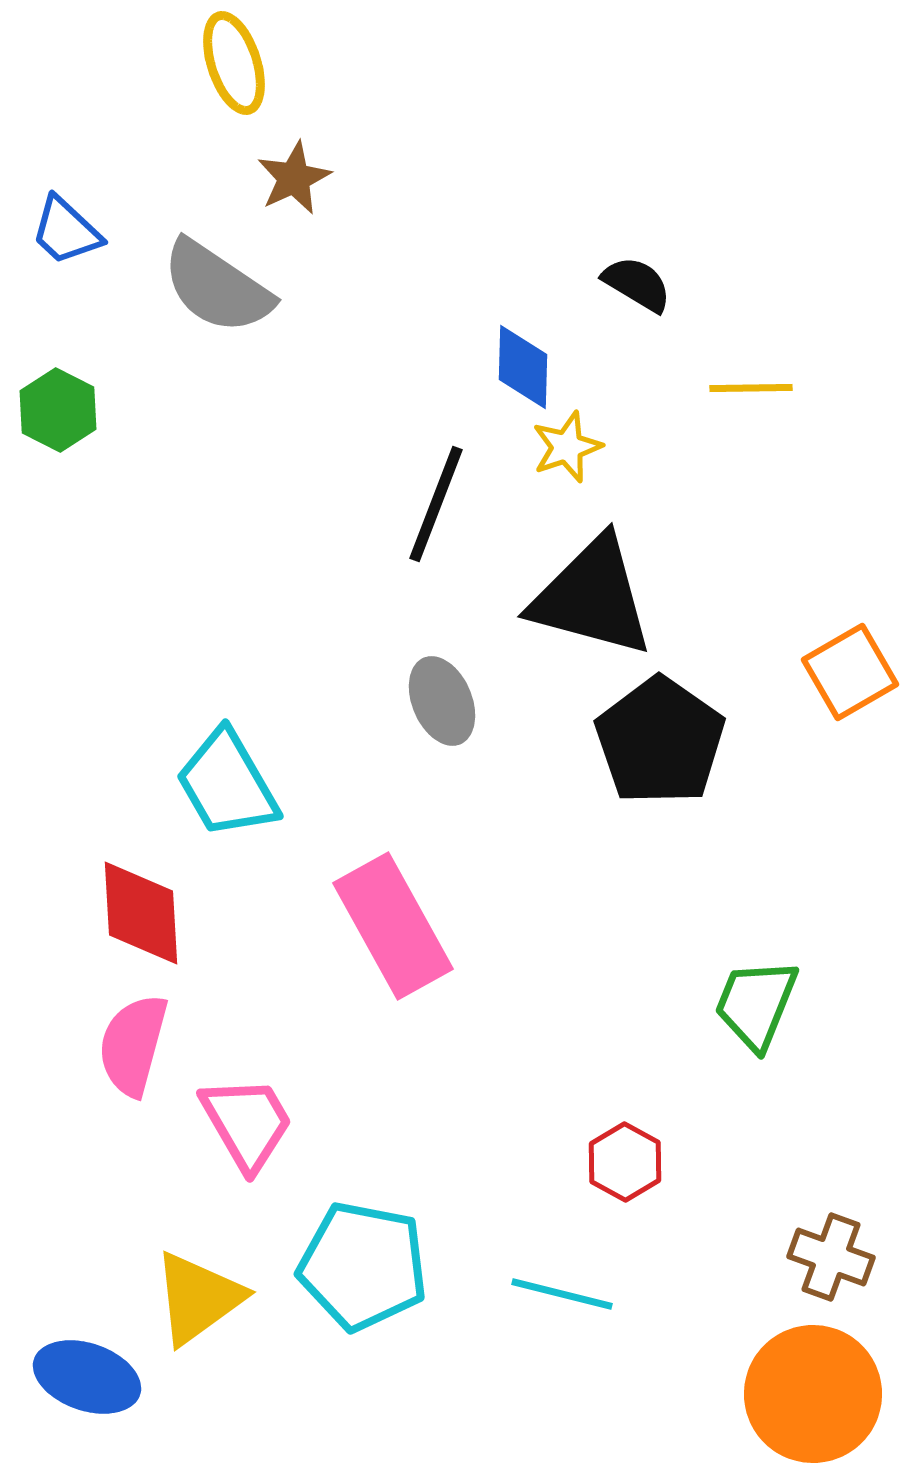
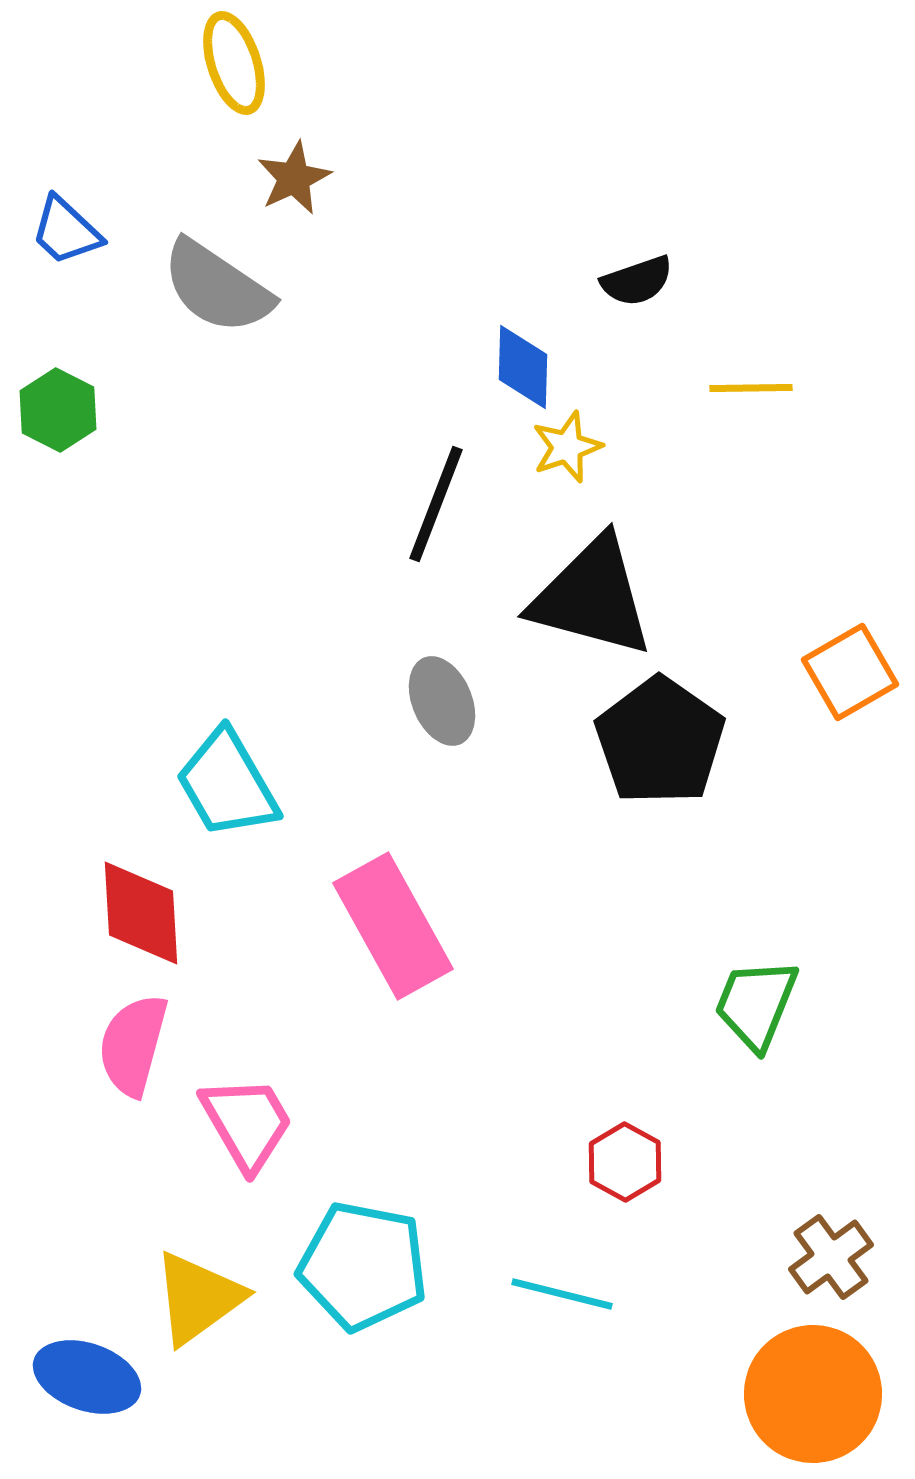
black semicircle: moved 3 px up; rotated 130 degrees clockwise
brown cross: rotated 34 degrees clockwise
